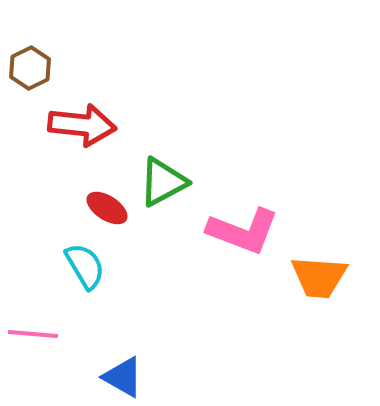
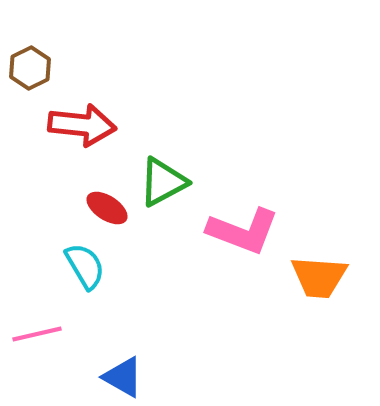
pink line: moved 4 px right; rotated 18 degrees counterclockwise
